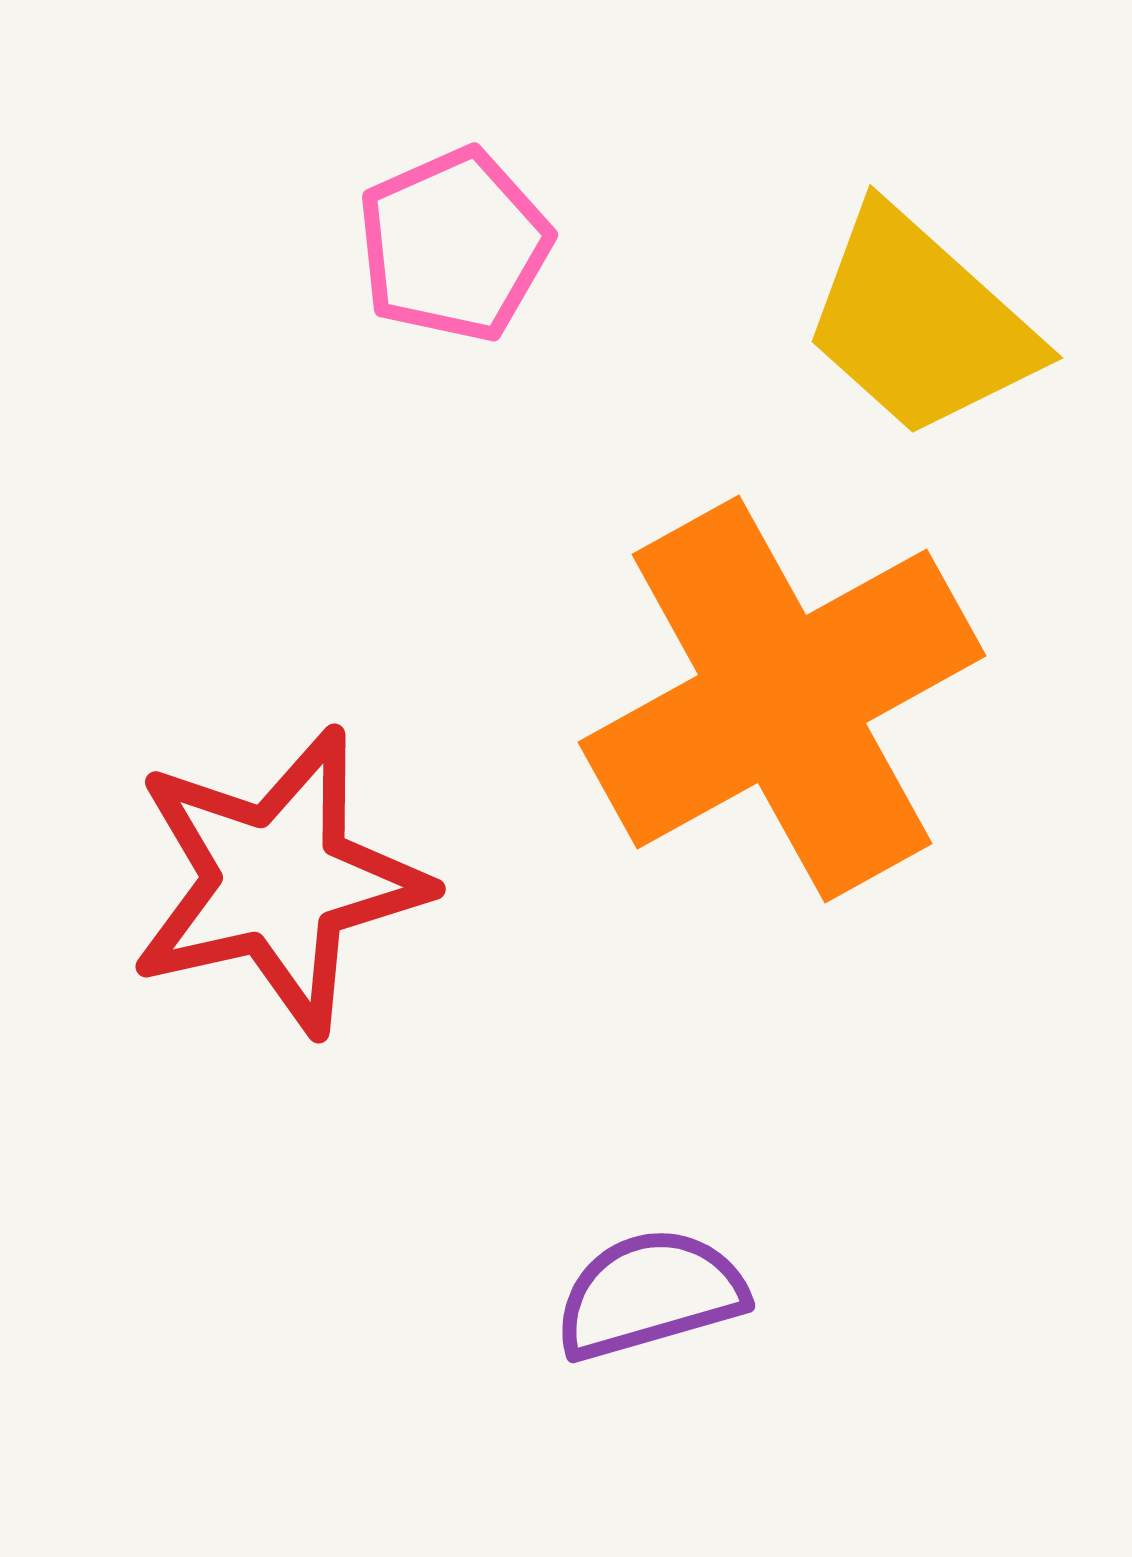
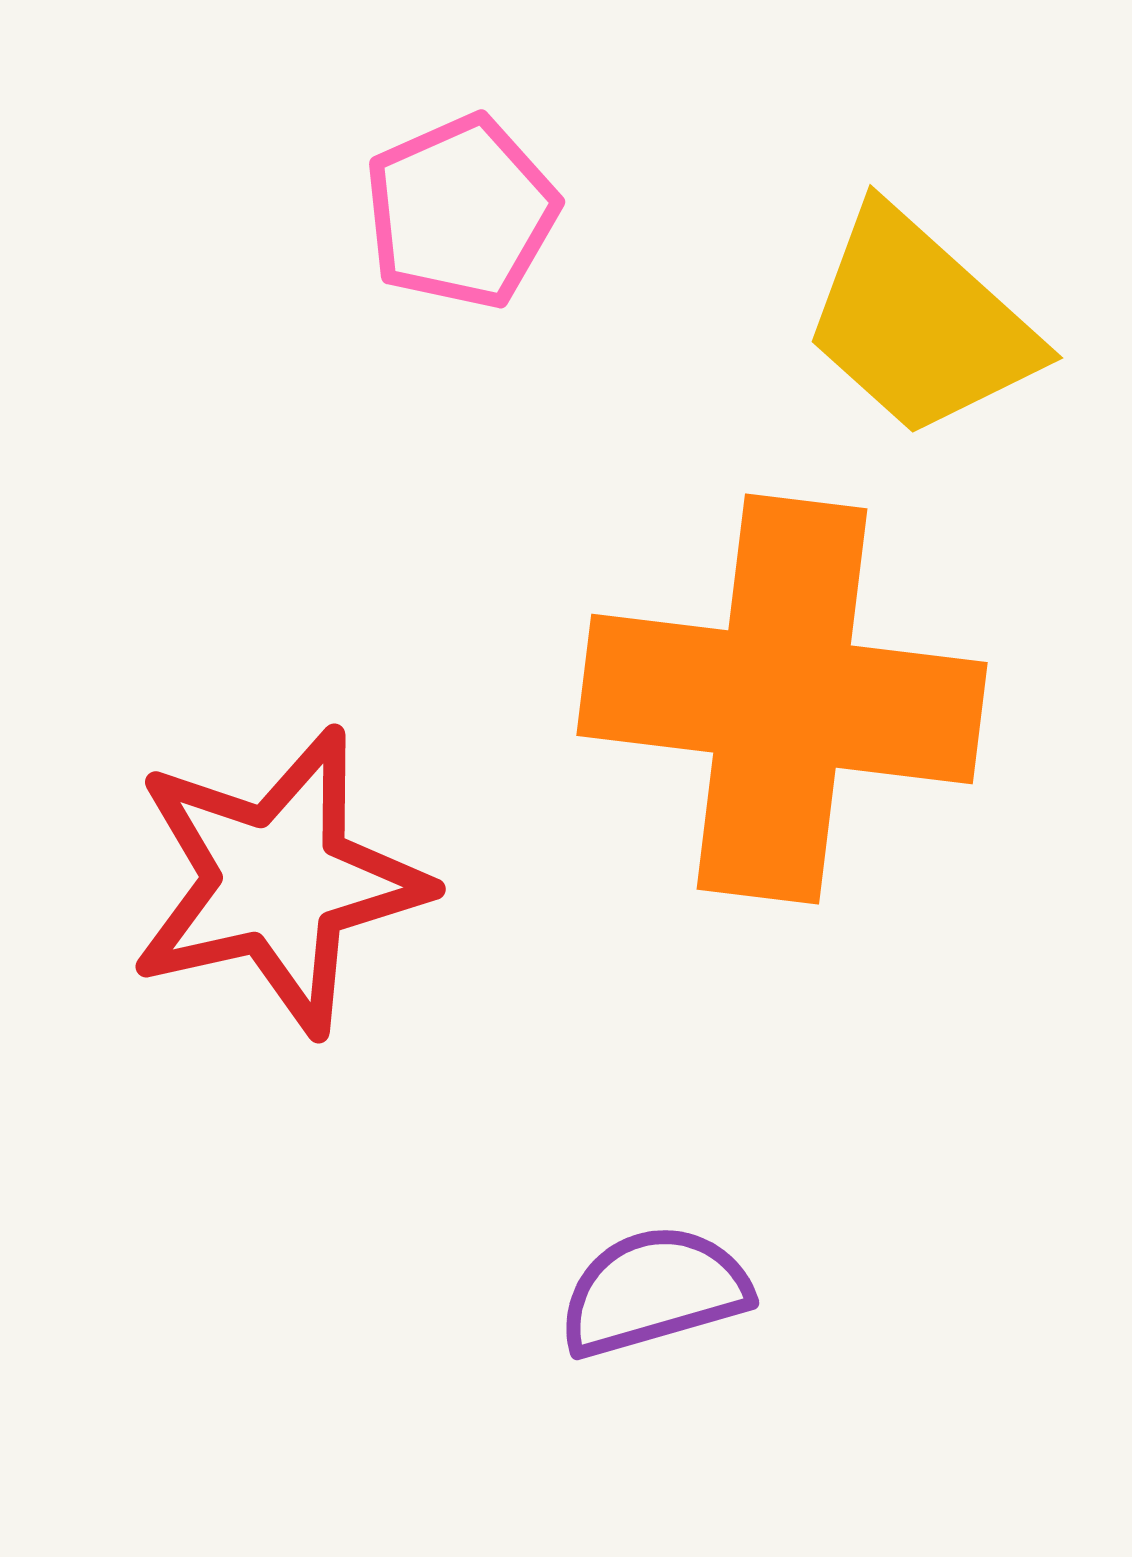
pink pentagon: moved 7 px right, 33 px up
orange cross: rotated 36 degrees clockwise
purple semicircle: moved 4 px right, 3 px up
